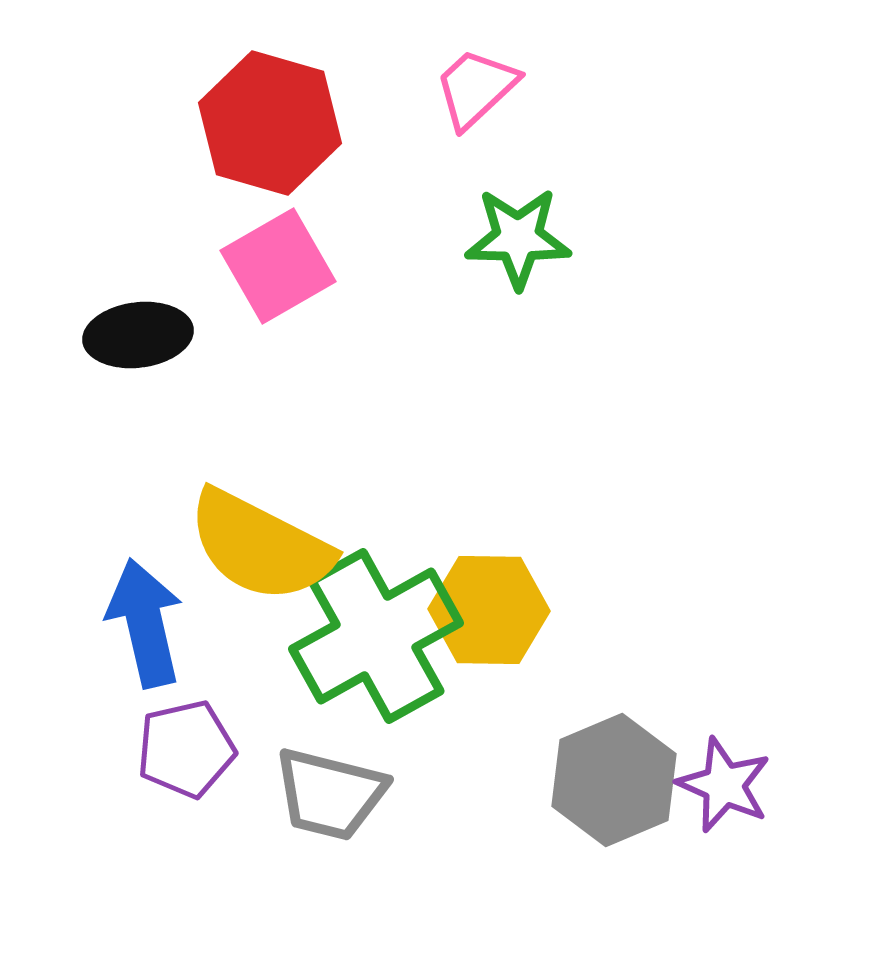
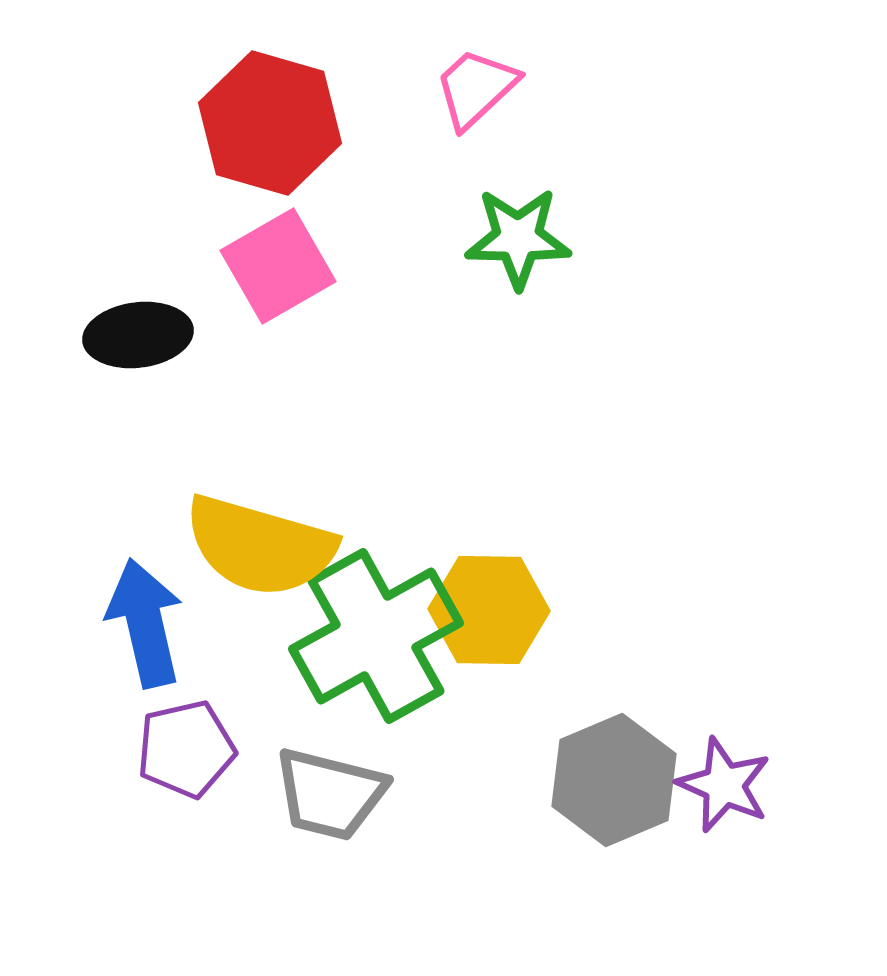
yellow semicircle: rotated 11 degrees counterclockwise
